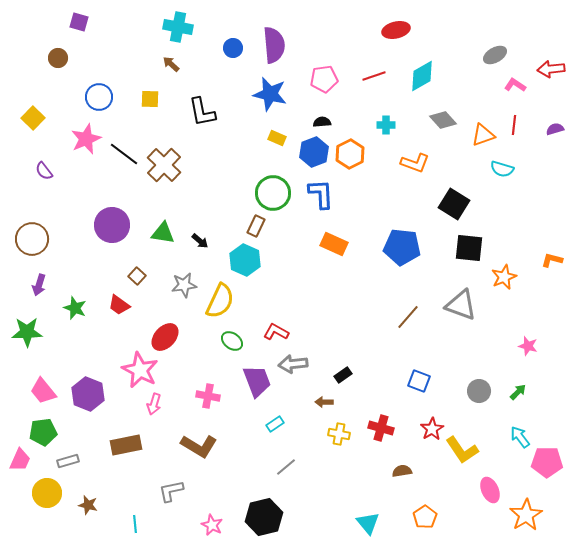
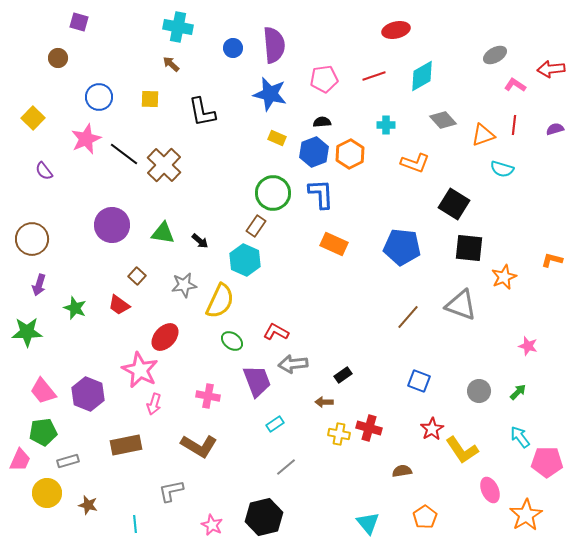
brown rectangle at (256, 226): rotated 10 degrees clockwise
red cross at (381, 428): moved 12 px left
